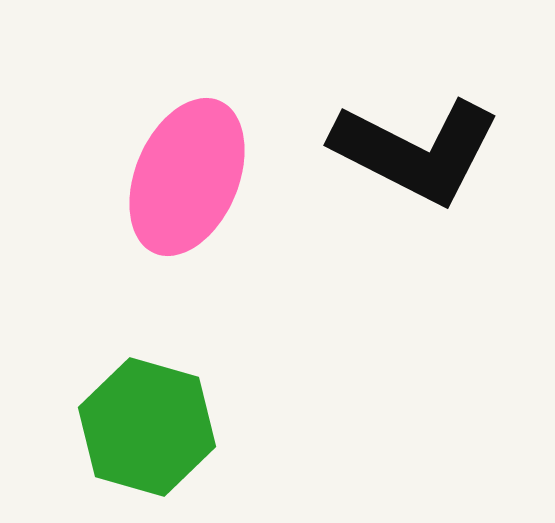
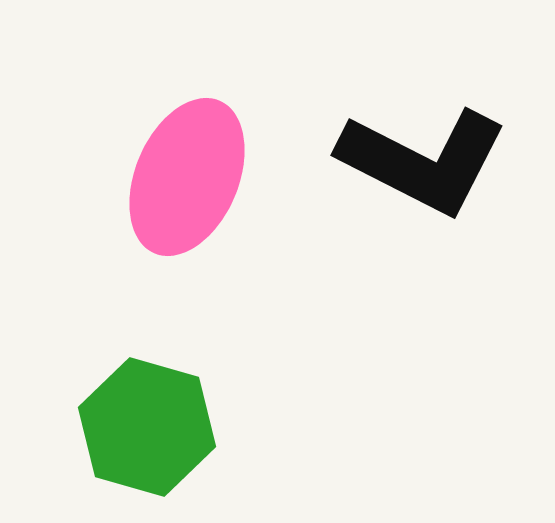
black L-shape: moved 7 px right, 10 px down
